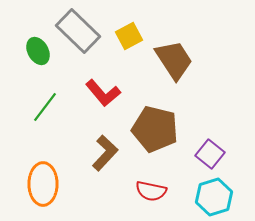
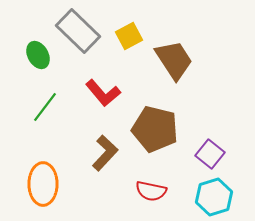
green ellipse: moved 4 px down
